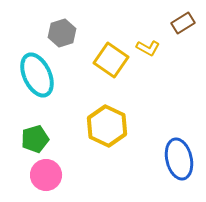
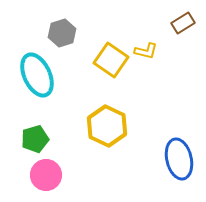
yellow L-shape: moved 2 px left, 3 px down; rotated 15 degrees counterclockwise
